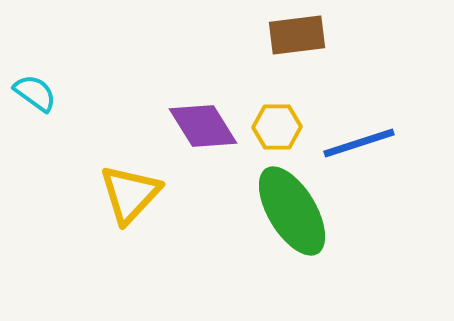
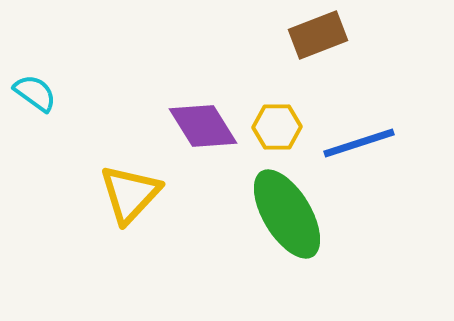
brown rectangle: moved 21 px right; rotated 14 degrees counterclockwise
green ellipse: moved 5 px left, 3 px down
